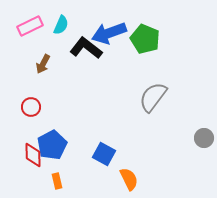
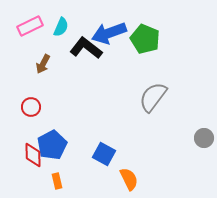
cyan semicircle: moved 2 px down
